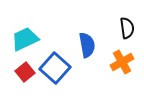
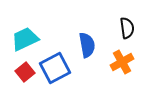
blue square: rotated 20 degrees clockwise
